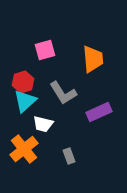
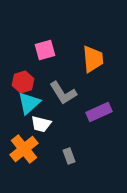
cyan triangle: moved 4 px right, 2 px down
white trapezoid: moved 2 px left
